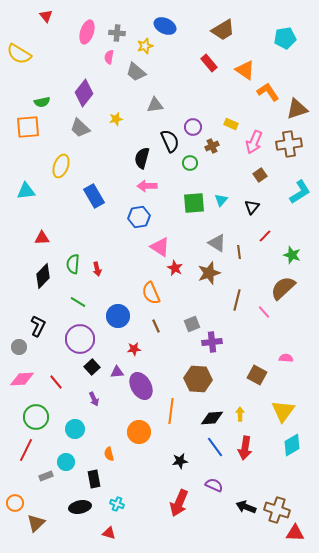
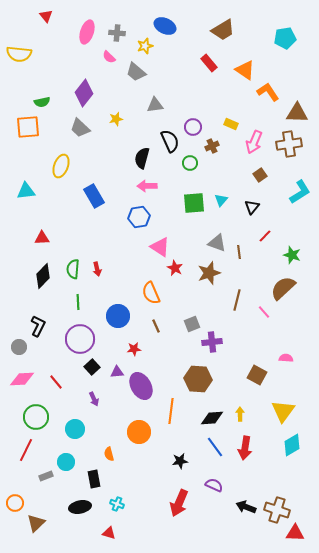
yellow semicircle at (19, 54): rotated 25 degrees counterclockwise
pink semicircle at (109, 57): rotated 56 degrees counterclockwise
brown triangle at (297, 109): moved 4 px down; rotated 20 degrees clockwise
gray triangle at (217, 243): rotated 12 degrees counterclockwise
green semicircle at (73, 264): moved 5 px down
green line at (78, 302): rotated 56 degrees clockwise
